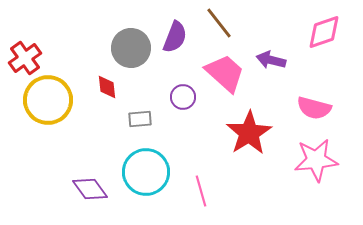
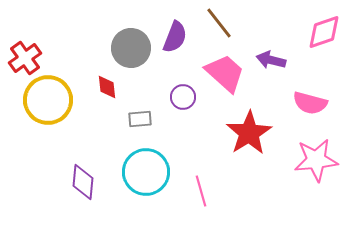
pink semicircle: moved 4 px left, 5 px up
purple diamond: moved 7 px left, 7 px up; rotated 42 degrees clockwise
